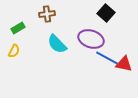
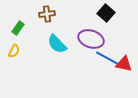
green rectangle: rotated 24 degrees counterclockwise
